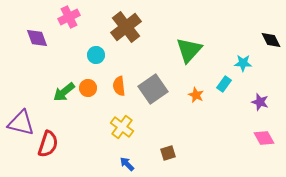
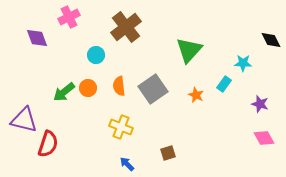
purple star: moved 2 px down
purple triangle: moved 3 px right, 3 px up
yellow cross: moved 1 px left; rotated 15 degrees counterclockwise
